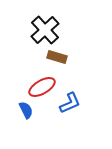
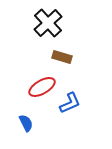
black cross: moved 3 px right, 7 px up
brown rectangle: moved 5 px right
blue semicircle: moved 13 px down
